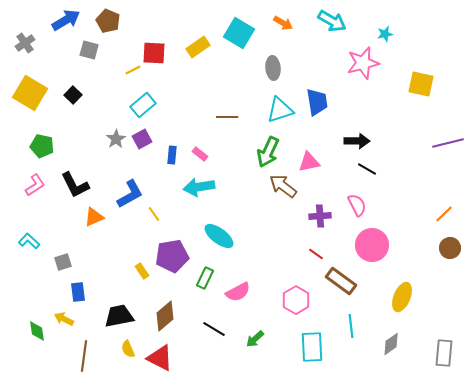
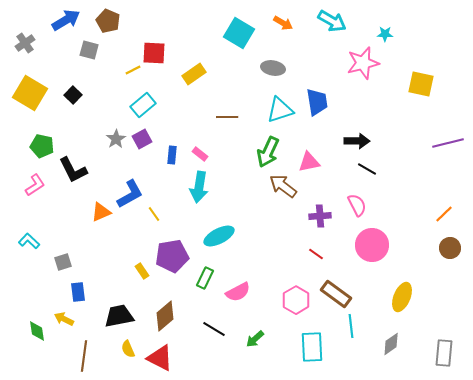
cyan star at (385, 34): rotated 14 degrees clockwise
yellow rectangle at (198, 47): moved 4 px left, 27 px down
gray ellipse at (273, 68): rotated 75 degrees counterclockwise
black L-shape at (75, 185): moved 2 px left, 15 px up
cyan arrow at (199, 187): rotated 72 degrees counterclockwise
orange triangle at (94, 217): moved 7 px right, 5 px up
cyan ellipse at (219, 236): rotated 64 degrees counterclockwise
brown rectangle at (341, 281): moved 5 px left, 13 px down
